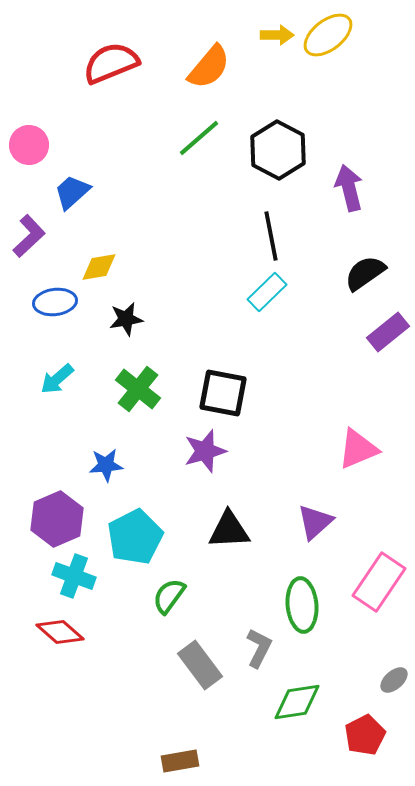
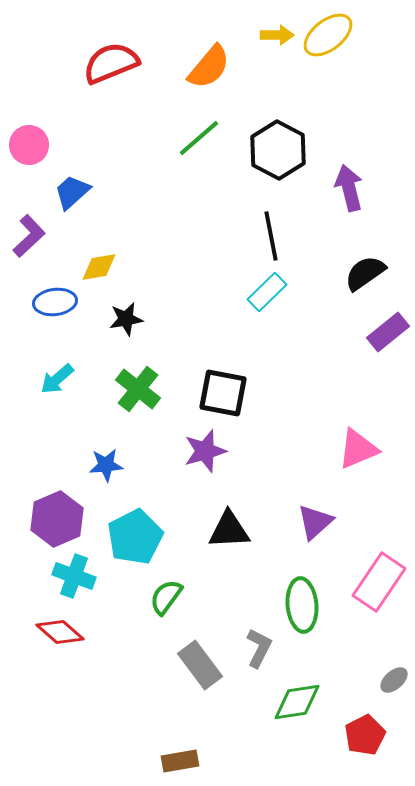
green semicircle: moved 3 px left, 1 px down
